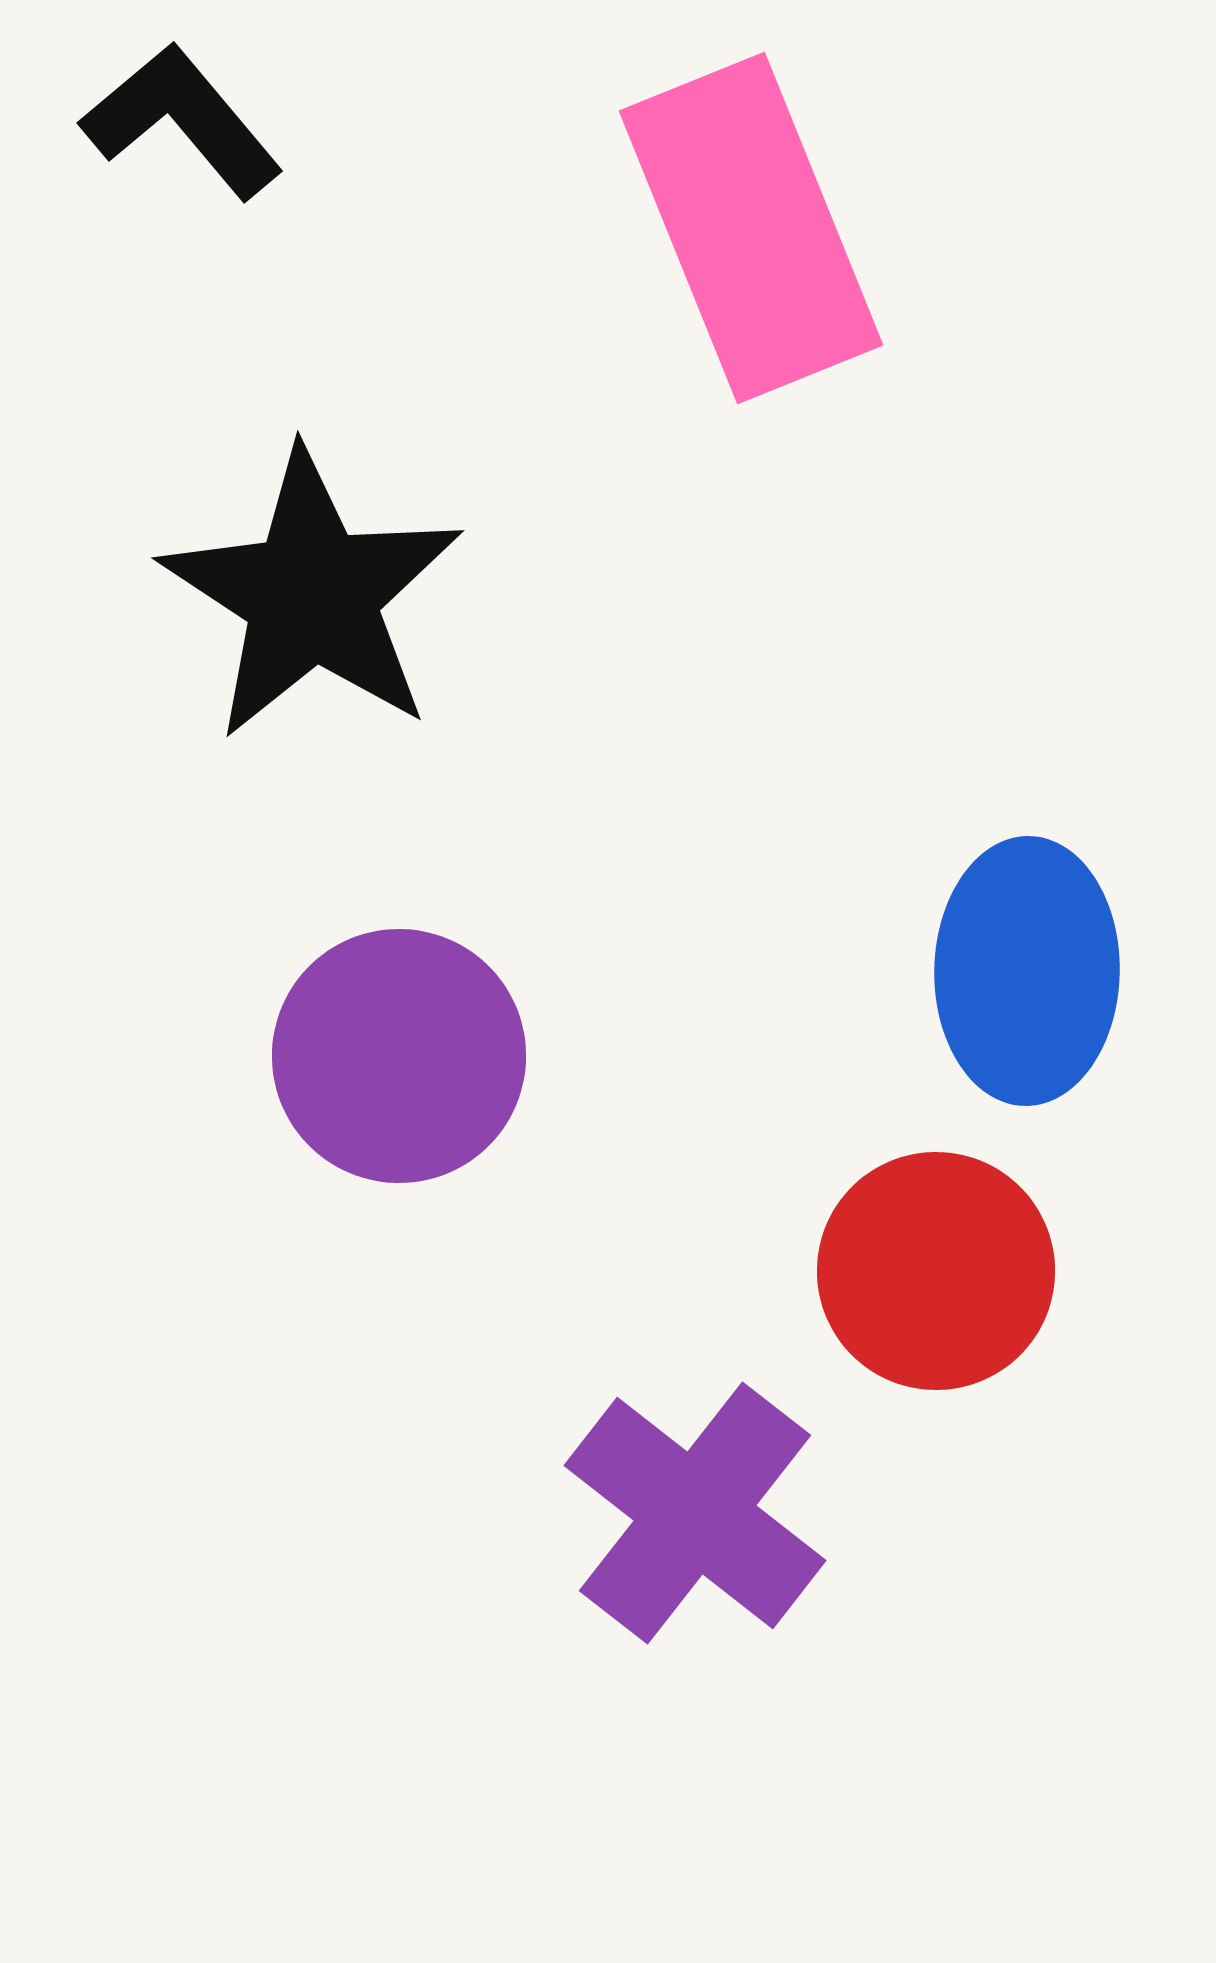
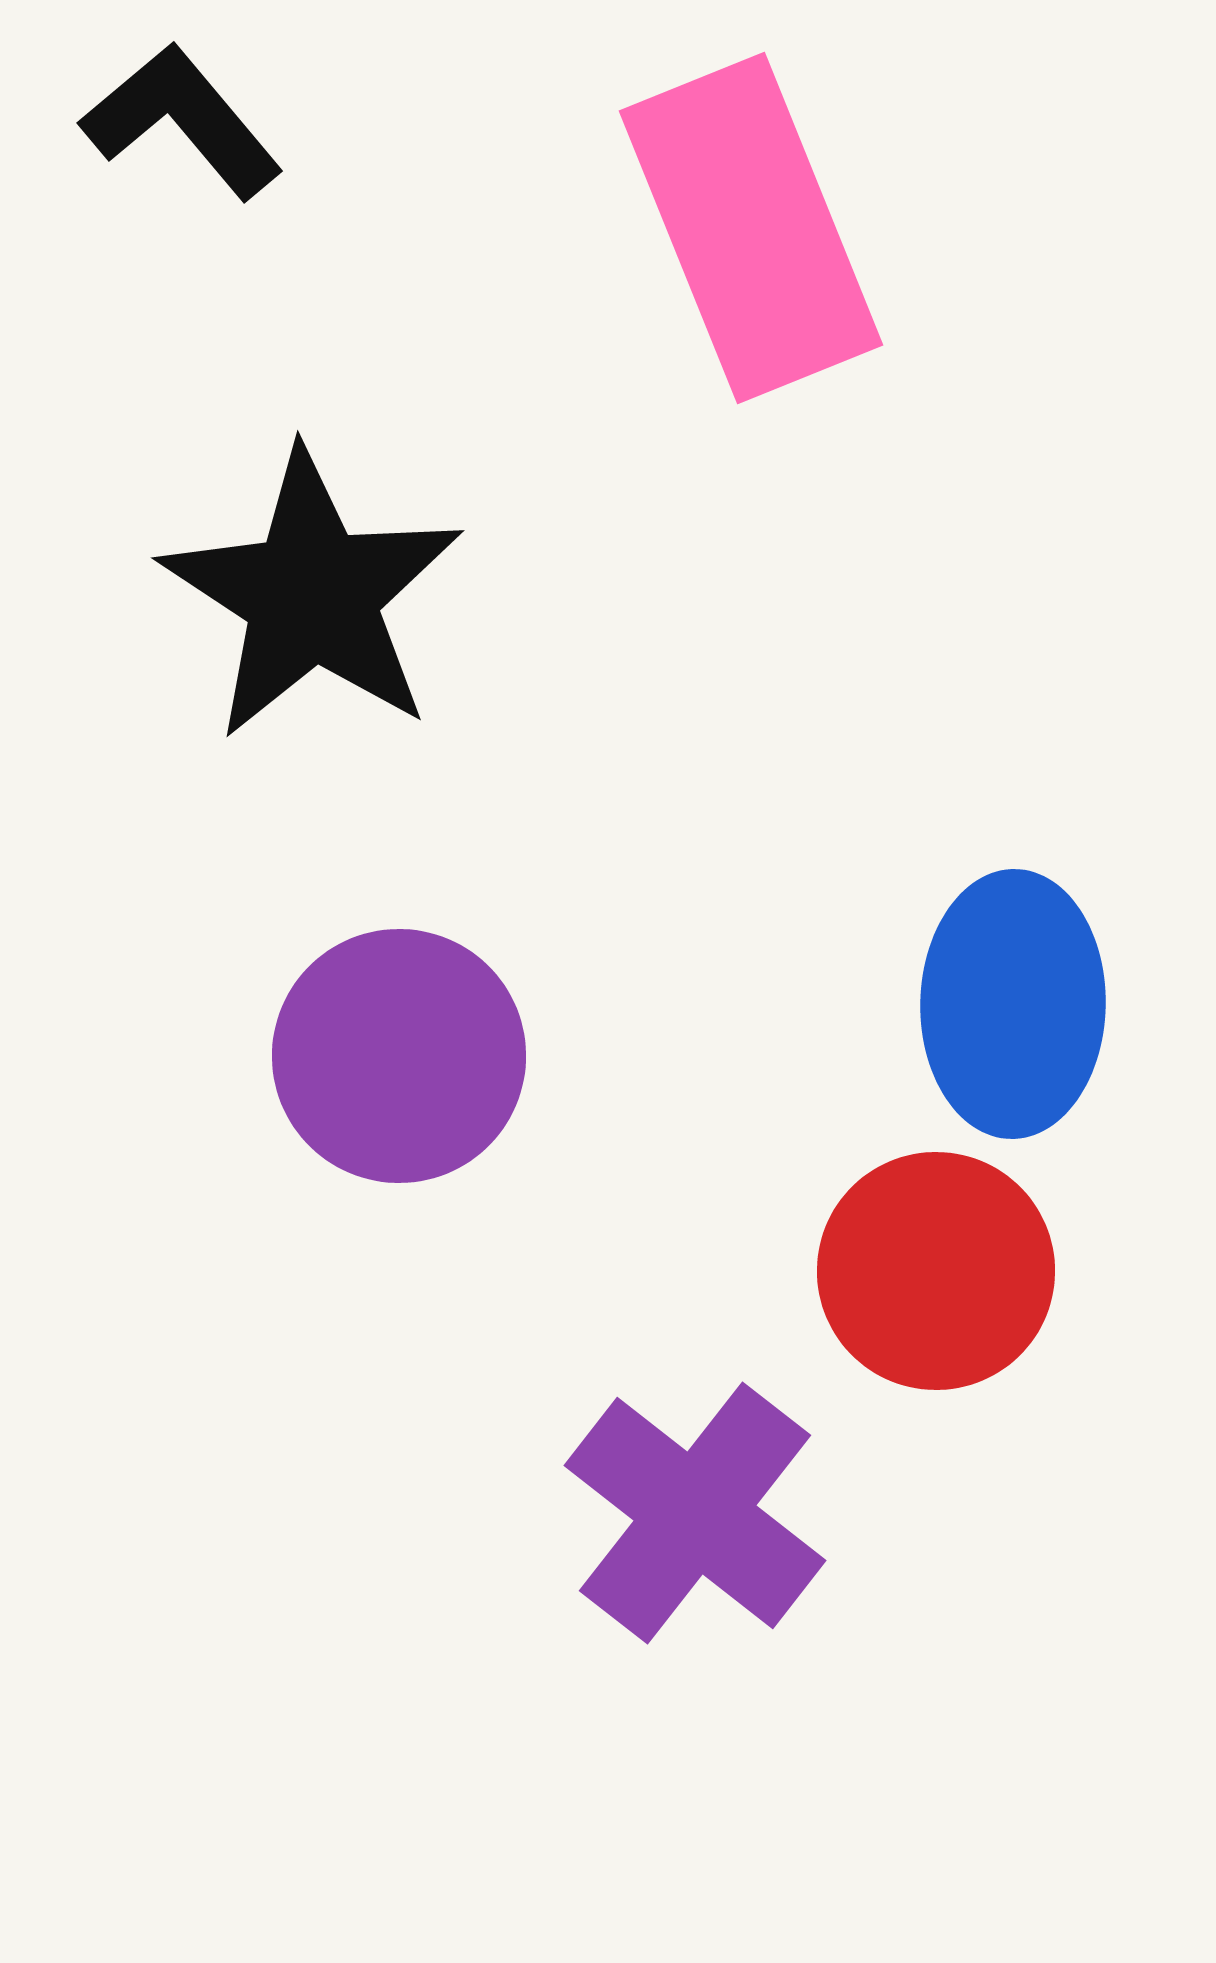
blue ellipse: moved 14 px left, 33 px down
